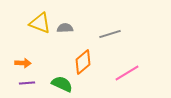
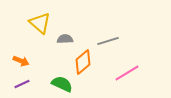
yellow triangle: rotated 20 degrees clockwise
gray semicircle: moved 11 px down
gray line: moved 2 px left, 7 px down
orange arrow: moved 2 px left, 2 px up; rotated 21 degrees clockwise
purple line: moved 5 px left, 1 px down; rotated 21 degrees counterclockwise
